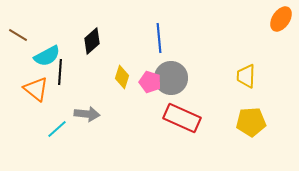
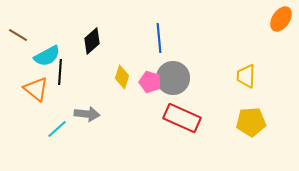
gray circle: moved 2 px right
